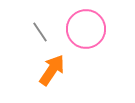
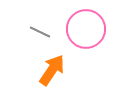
gray line: rotated 30 degrees counterclockwise
